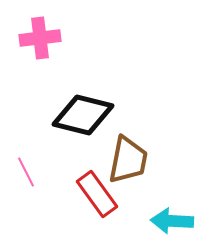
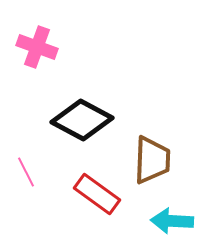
pink cross: moved 3 px left, 9 px down; rotated 27 degrees clockwise
black diamond: moved 1 px left, 5 px down; rotated 14 degrees clockwise
brown trapezoid: moved 24 px right; rotated 9 degrees counterclockwise
red rectangle: rotated 18 degrees counterclockwise
